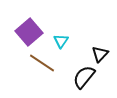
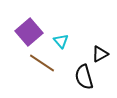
cyan triangle: rotated 14 degrees counterclockwise
black triangle: rotated 18 degrees clockwise
black semicircle: rotated 55 degrees counterclockwise
